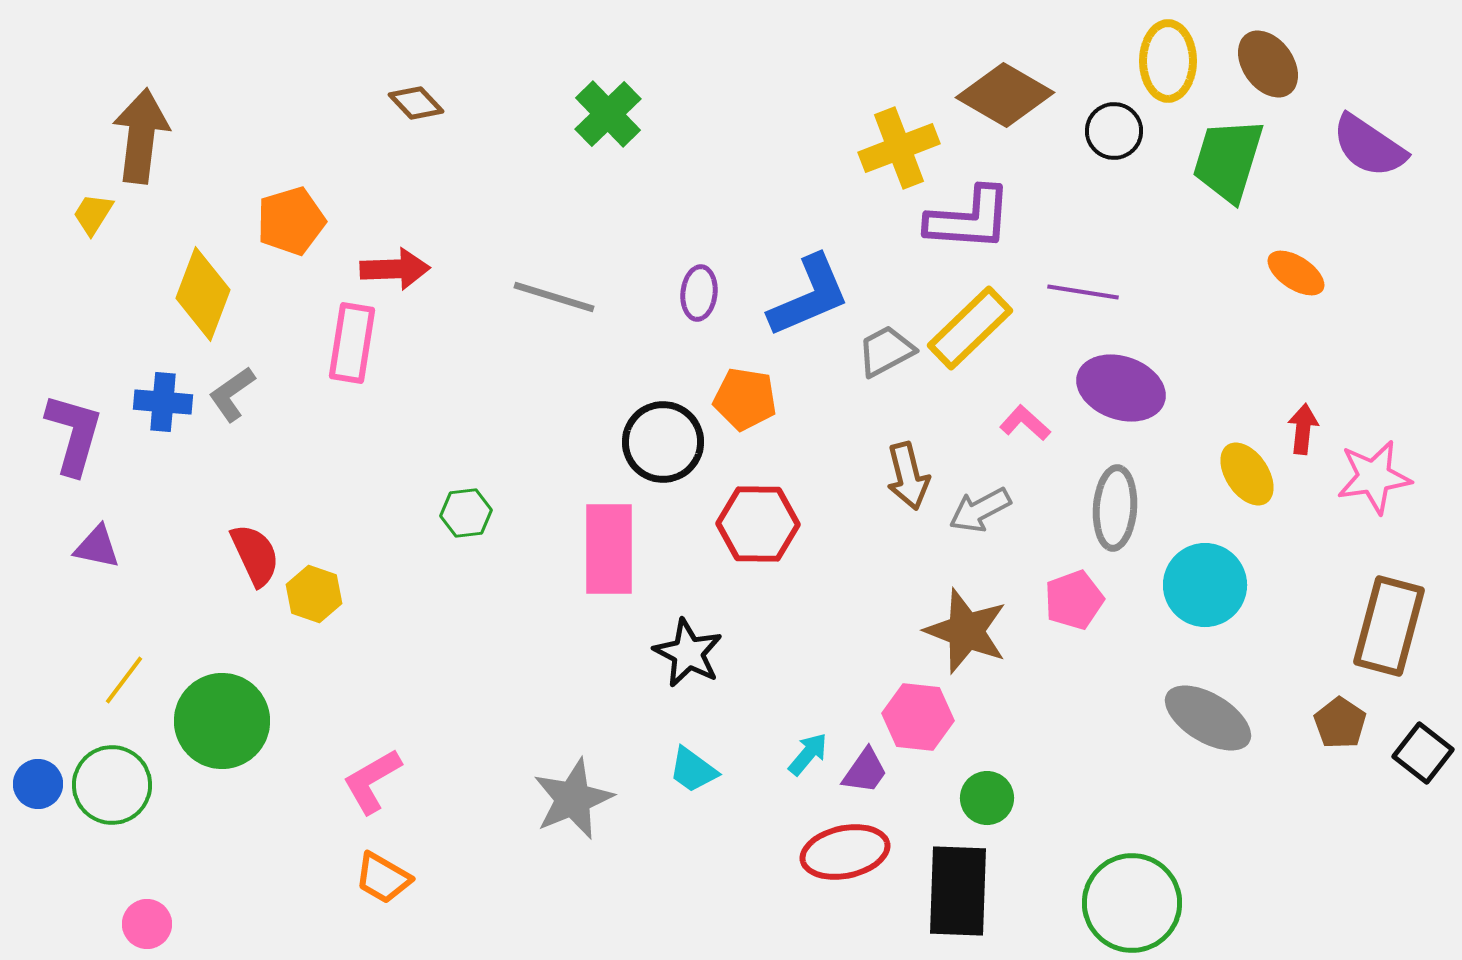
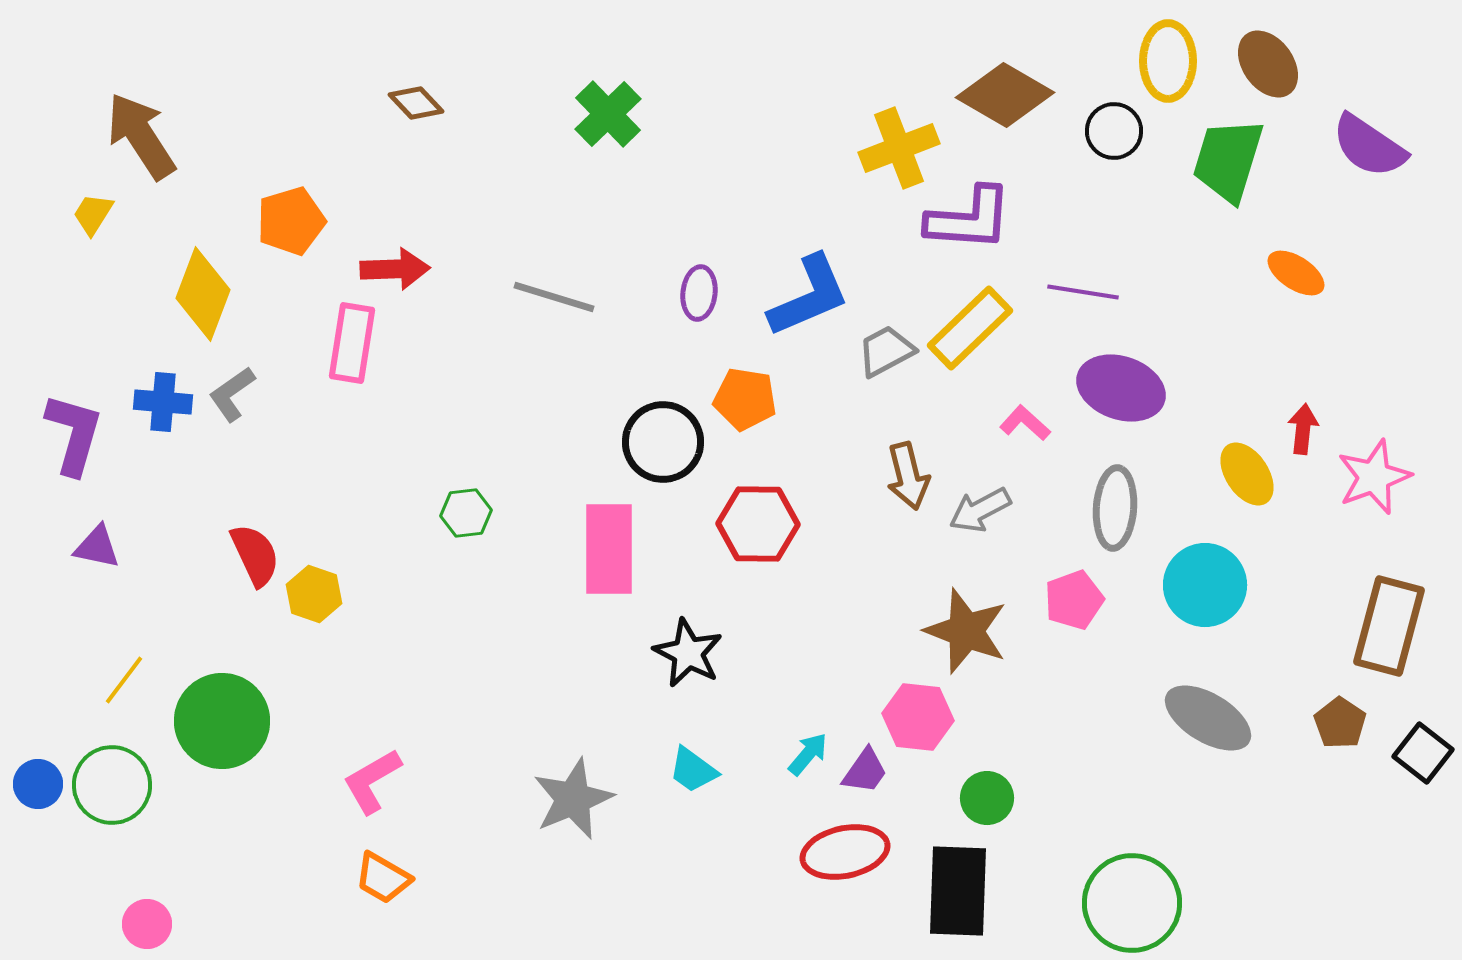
brown arrow at (141, 136): rotated 40 degrees counterclockwise
pink star at (1374, 477): rotated 12 degrees counterclockwise
